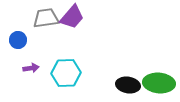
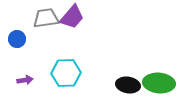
blue circle: moved 1 px left, 1 px up
purple arrow: moved 6 px left, 12 px down
